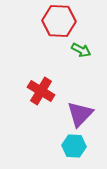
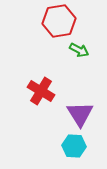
red hexagon: rotated 12 degrees counterclockwise
green arrow: moved 2 px left
purple triangle: rotated 16 degrees counterclockwise
